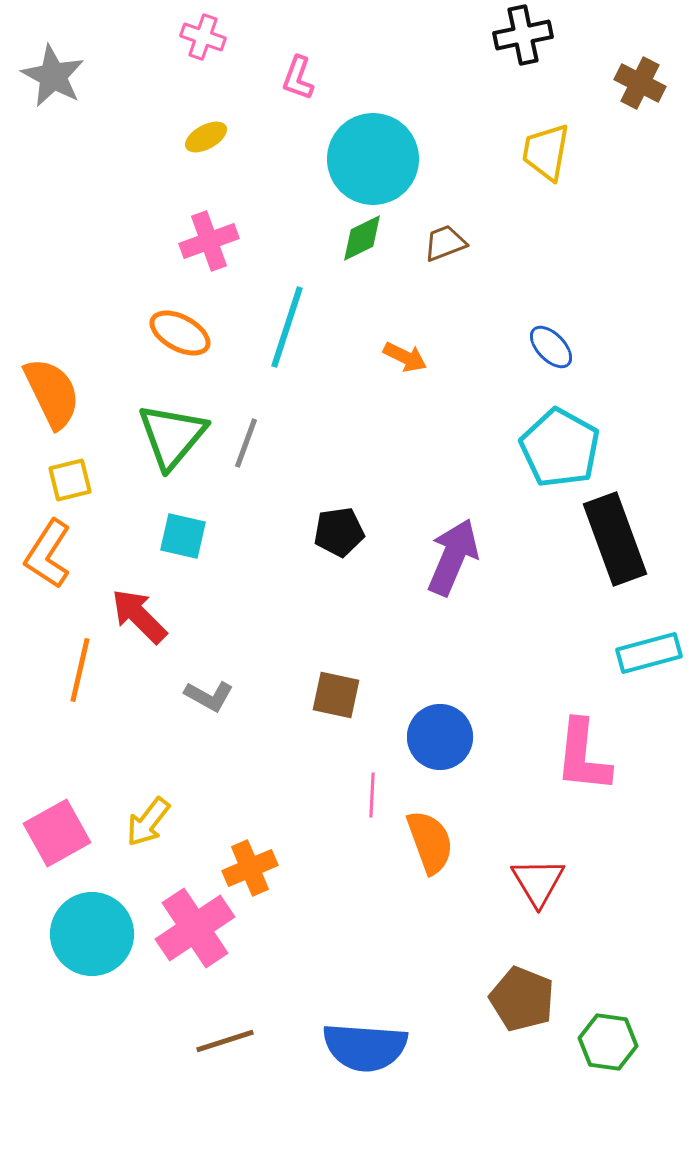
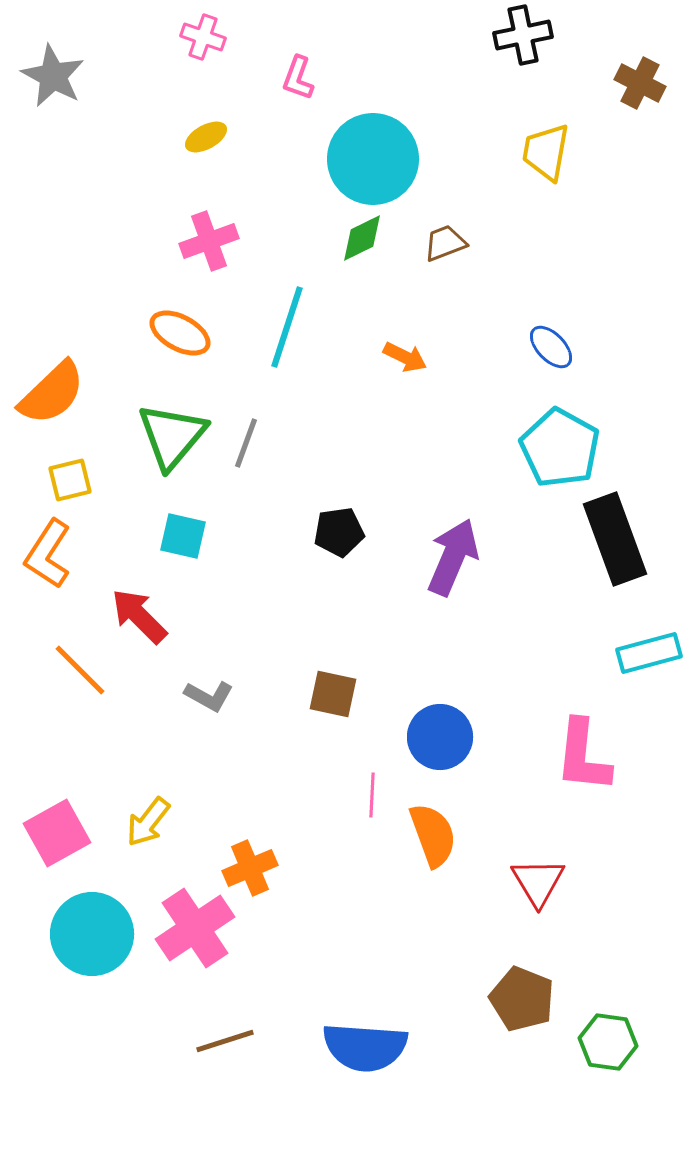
orange semicircle at (52, 393): rotated 72 degrees clockwise
orange line at (80, 670): rotated 58 degrees counterclockwise
brown square at (336, 695): moved 3 px left, 1 px up
orange semicircle at (430, 842): moved 3 px right, 7 px up
